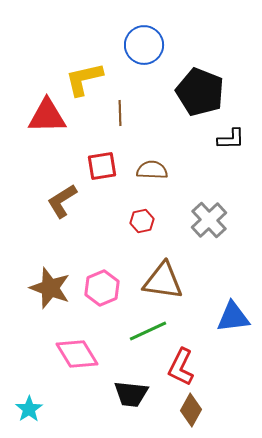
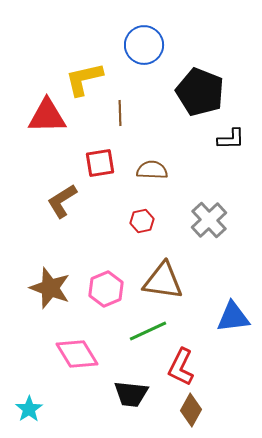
red square: moved 2 px left, 3 px up
pink hexagon: moved 4 px right, 1 px down
